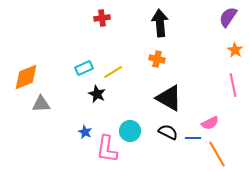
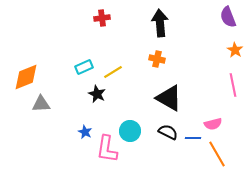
purple semicircle: rotated 55 degrees counterclockwise
cyan rectangle: moved 1 px up
pink semicircle: moved 3 px right, 1 px down; rotated 12 degrees clockwise
